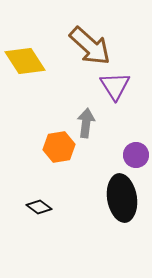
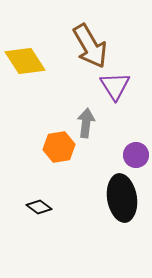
brown arrow: rotated 18 degrees clockwise
